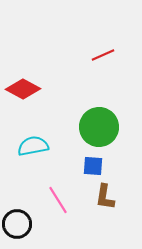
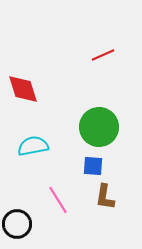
red diamond: rotated 44 degrees clockwise
